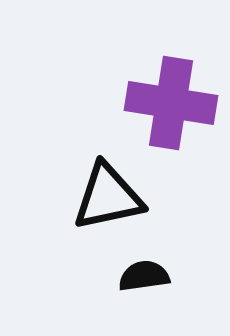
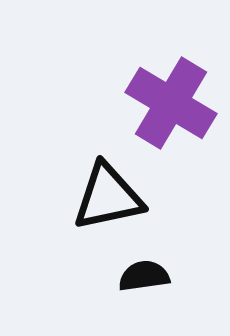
purple cross: rotated 22 degrees clockwise
